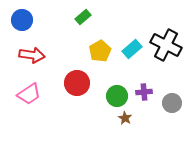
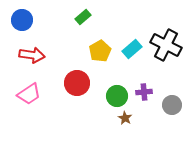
gray circle: moved 2 px down
